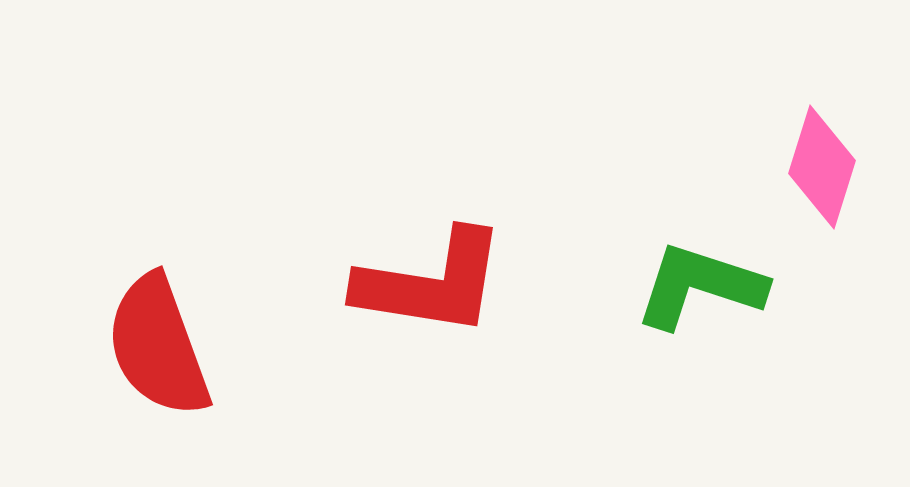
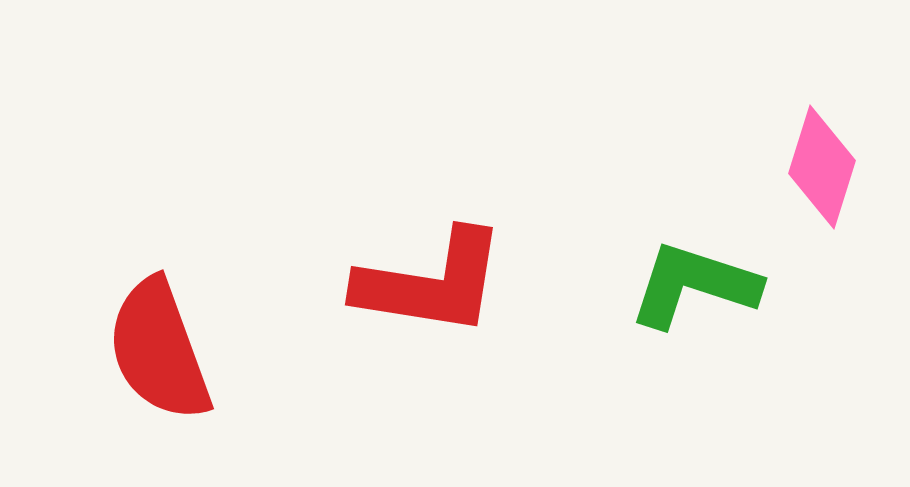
green L-shape: moved 6 px left, 1 px up
red semicircle: moved 1 px right, 4 px down
